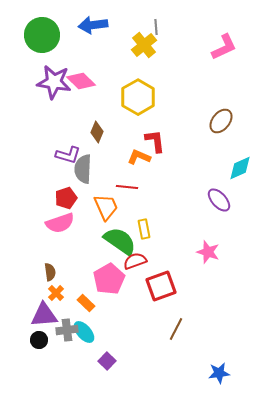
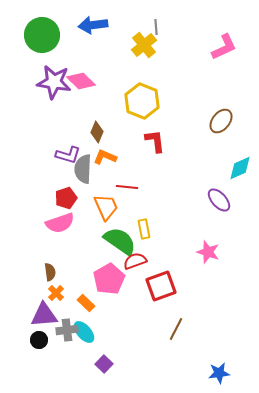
yellow hexagon: moved 4 px right, 4 px down; rotated 8 degrees counterclockwise
orange L-shape: moved 34 px left
purple square: moved 3 px left, 3 px down
